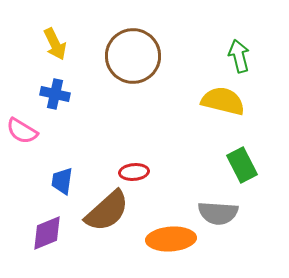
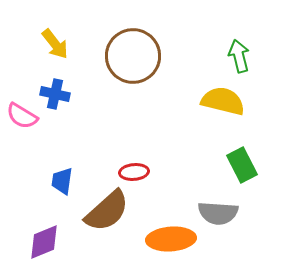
yellow arrow: rotated 12 degrees counterclockwise
pink semicircle: moved 15 px up
purple diamond: moved 3 px left, 9 px down
